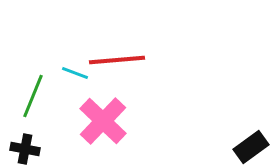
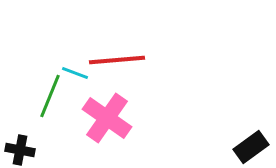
green line: moved 17 px right
pink cross: moved 4 px right, 3 px up; rotated 9 degrees counterclockwise
black cross: moved 5 px left, 1 px down
